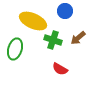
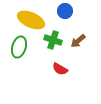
yellow ellipse: moved 2 px left, 1 px up
brown arrow: moved 3 px down
green ellipse: moved 4 px right, 2 px up
